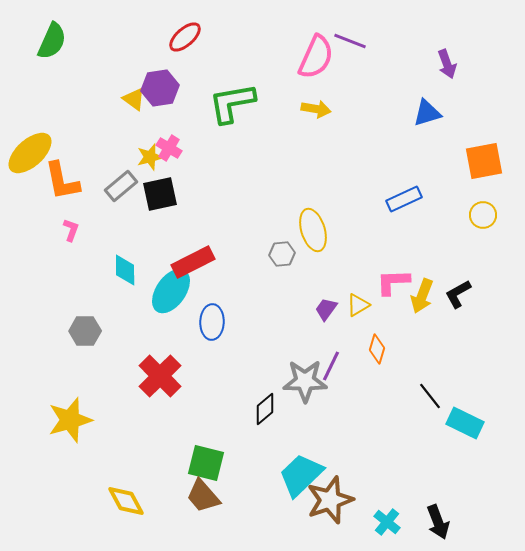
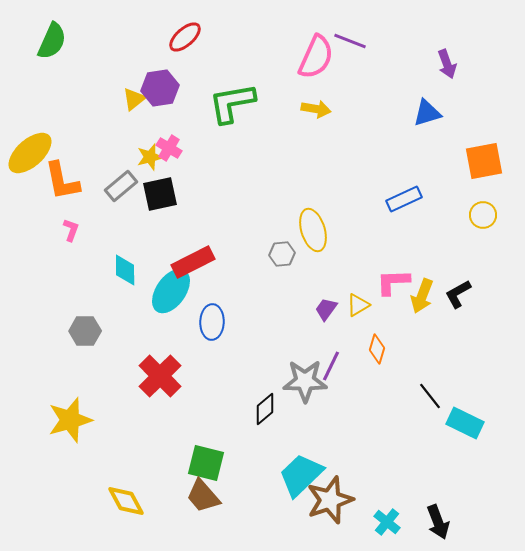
yellow triangle at (134, 99): rotated 45 degrees clockwise
